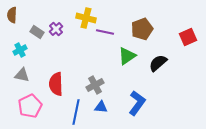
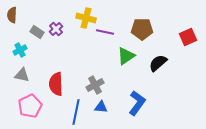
brown pentagon: rotated 20 degrees clockwise
green triangle: moved 1 px left
